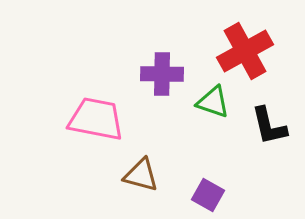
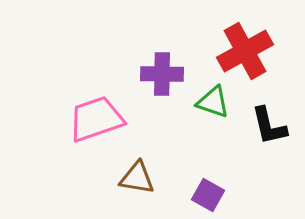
pink trapezoid: rotated 30 degrees counterclockwise
brown triangle: moved 4 px left, 3 px down; rotated 6 degrees counterclockwise
